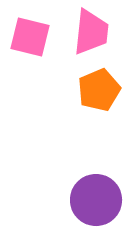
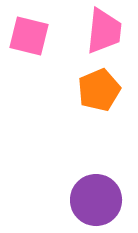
pink trapezoid: moved 13 px right, 1 px up
pink square: moved 1 px left, 1 px up
